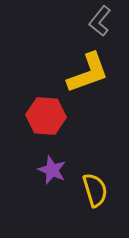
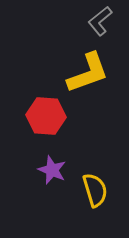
gray L-shape: rotated 12 degrees clockwise
